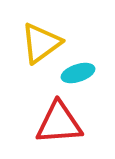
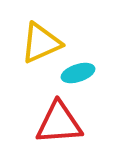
yellow triangle: rotated 12 degrees clockwise
